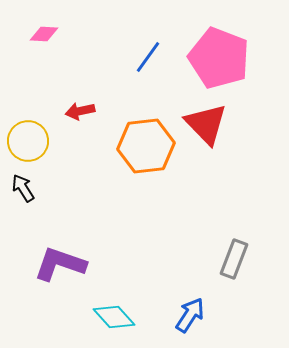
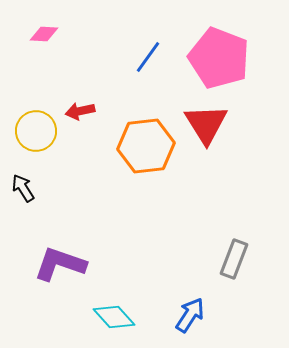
red triangle: rotated 12 degrees clockwise
yellow circle: moved 8 px right, 10 px up
